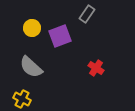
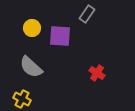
purple square: rotated 25 degrees clockwise
red cross: moved 1 px right, 5 px down
